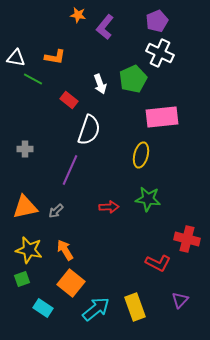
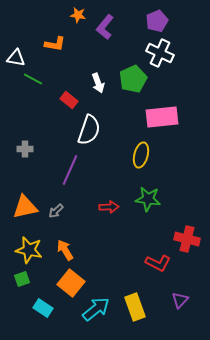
orange L-shape: moved 13 px up
white arrow: moved 2 px left, 1 px up
